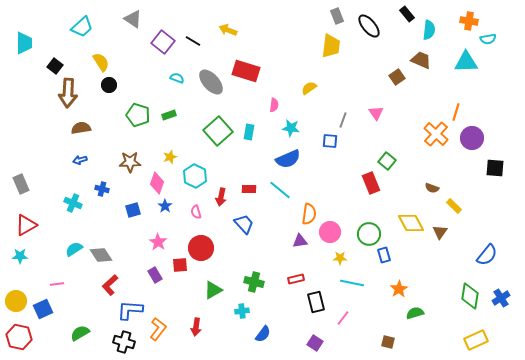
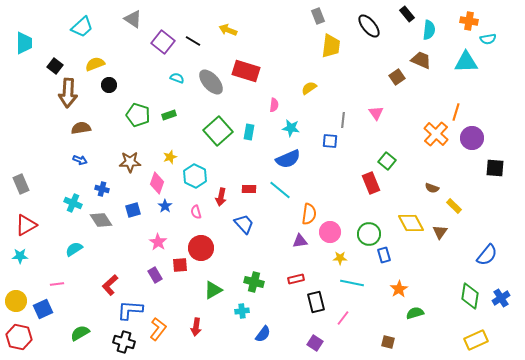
gray rectangle at (337, 16): moved 19 px left
yellow semicircle at (101, 62): moved 6 px left, 2 px down; rotated 78 degrees counterclockwise
gray line at (343, 120): rotated 14 degrees counterclockwise
blue arrow at (80, 160): rotated 144 degrees counterclockwise
gray diamond at (101, 255): moved 35 px up
